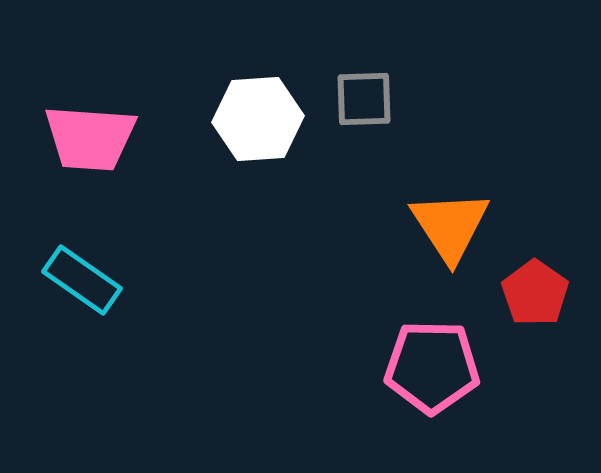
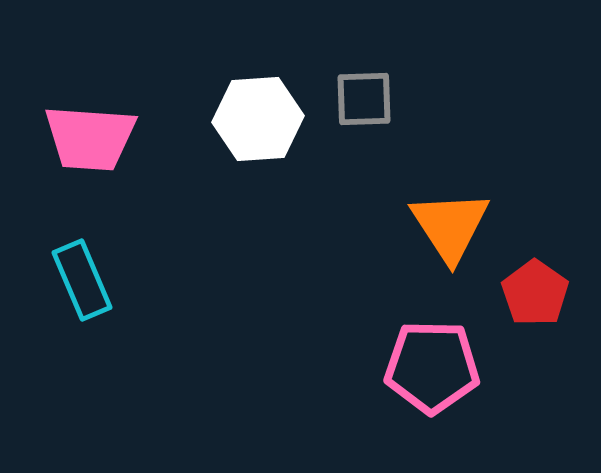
cyan rectangle: rotated 32 degrees clockwise
